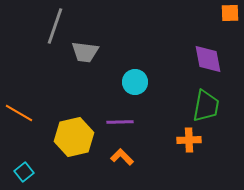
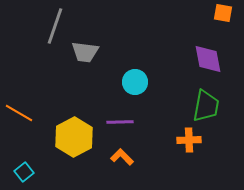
orange square: moved 7 px left; rotated 12 degrees clockwise
yellow hexagon: rotated 15 degrees counterclockwise
